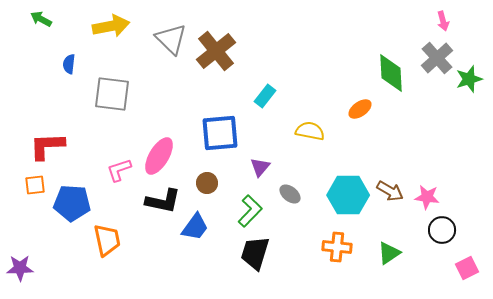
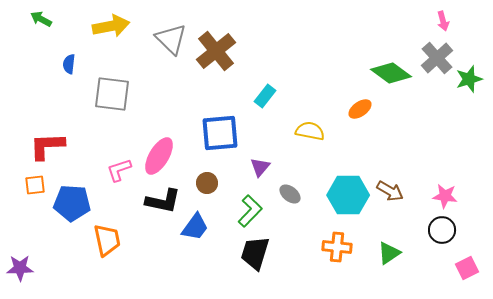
green diamond: rotated 51 degrees counterclockwise
pink star: moved 18 px right, 1 px up
